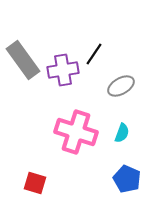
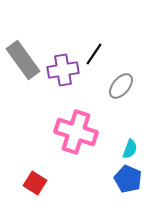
gray ellipse: rotated 20 degrees counterclockwise
cyan semicircle: moved 8 px right, 16 px down
blue pentagon: moved 1 px right
red square: rotated 15 degrees clockwise
